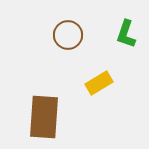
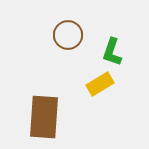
green L-shape: moved 14 px left, 18 px down
yellow rectangle: moved 1 px right, 1 px down
